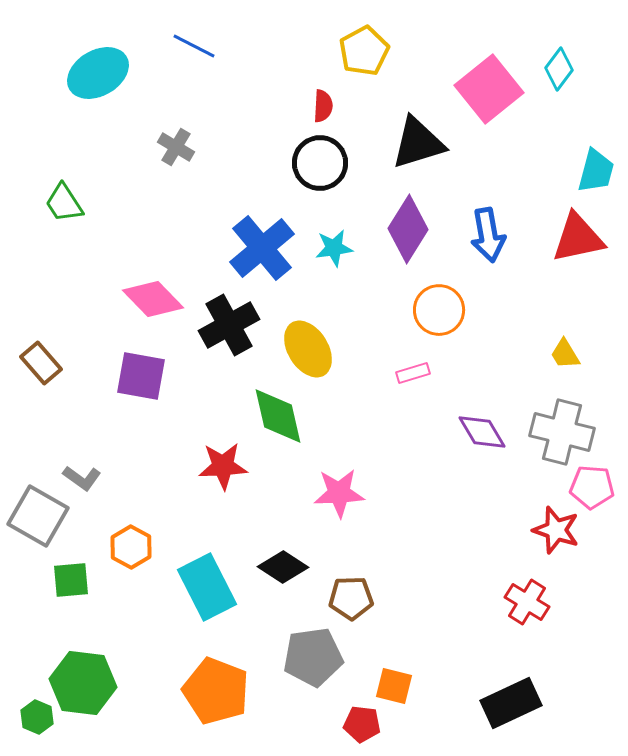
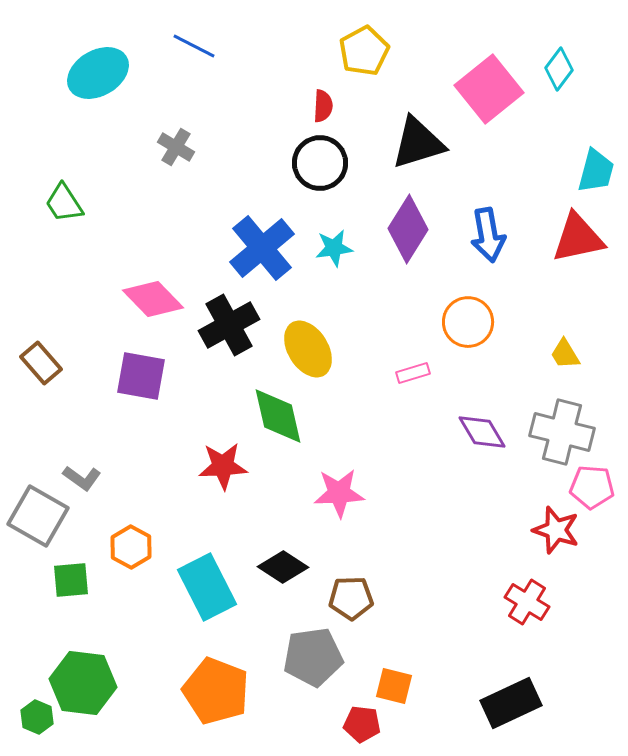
orange circle at (439, 310): moved 29 px right, 12 px down
